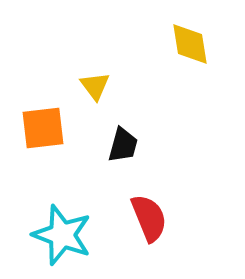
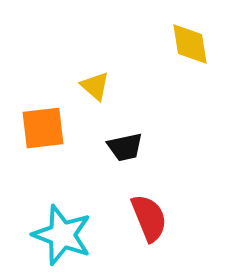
yellow triangle: rotated 12 degrees counterclockwise
black trapezoid: moved 2 px right, 2 px down; rotated 63 degrees clockwise
